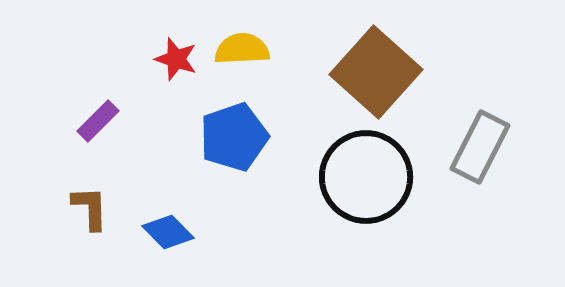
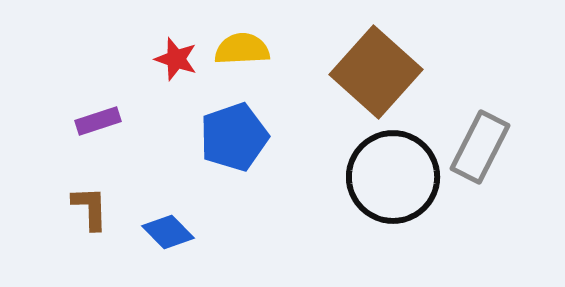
purple rectangle: rotated 27 degrees clockwise
black circle: moved 27 px right
